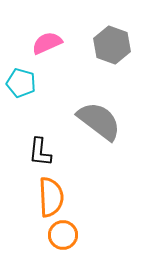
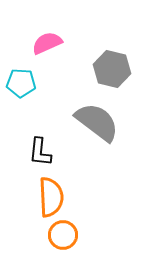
gray hexagon: moved 24 px down; rotated 6 degrees counterclockwise
cyan pentagon: rotated 12 degrees counterclockwise
gray semicircle: moved 2 px left, 1 px down
